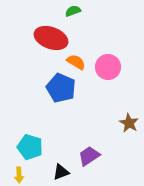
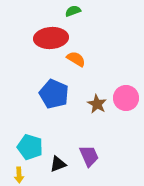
red ellipse: rotated 24 degrees counterclockwise
orange semicircle: moved 3 px up
pink circle: moved 18 px right, 31 px down
blue pentagon: moved 7 px left, 6 px down
brown star: moved 32 px left, 19 px up
purple trapezoid: rotated 100 degrees clockwise
black triangle: moved 3 px left, 8 px up
